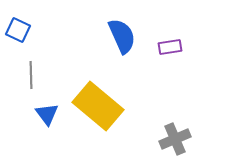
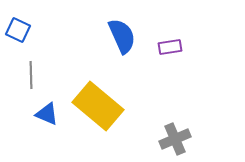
blue triangle: rotated 30 degrees counterclockwise
